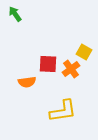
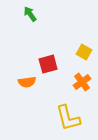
green arrow: moved 15 px right
red square: rotated 18 degrees counterclockwise
orange cross: moved 11 px right, 13 px down
yellow L-shape: moved 5 px right, 7 px down; rotated 84 degrees clockwise
